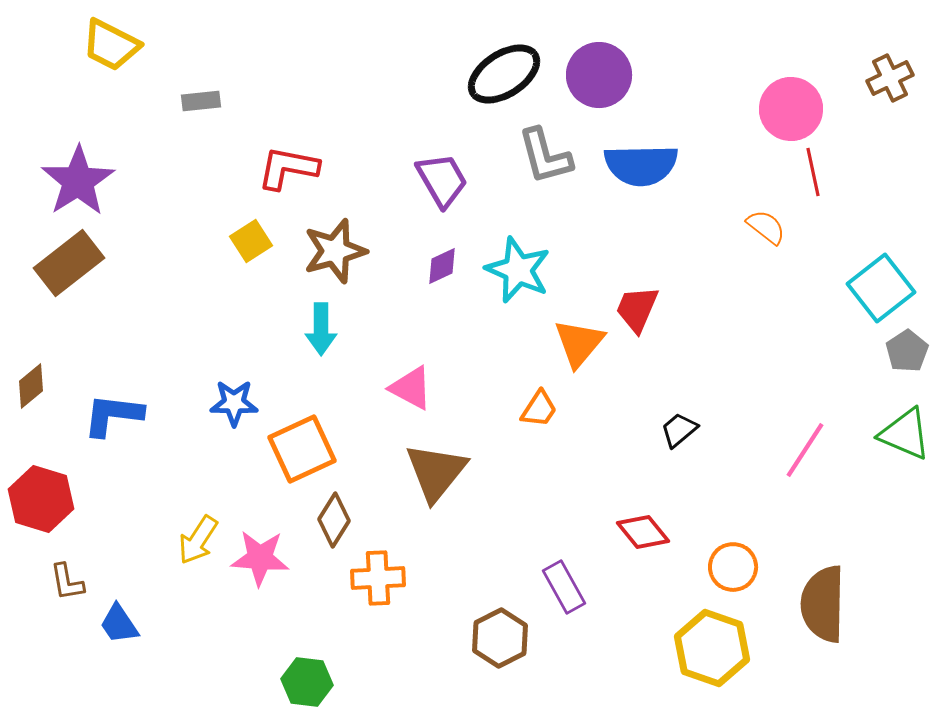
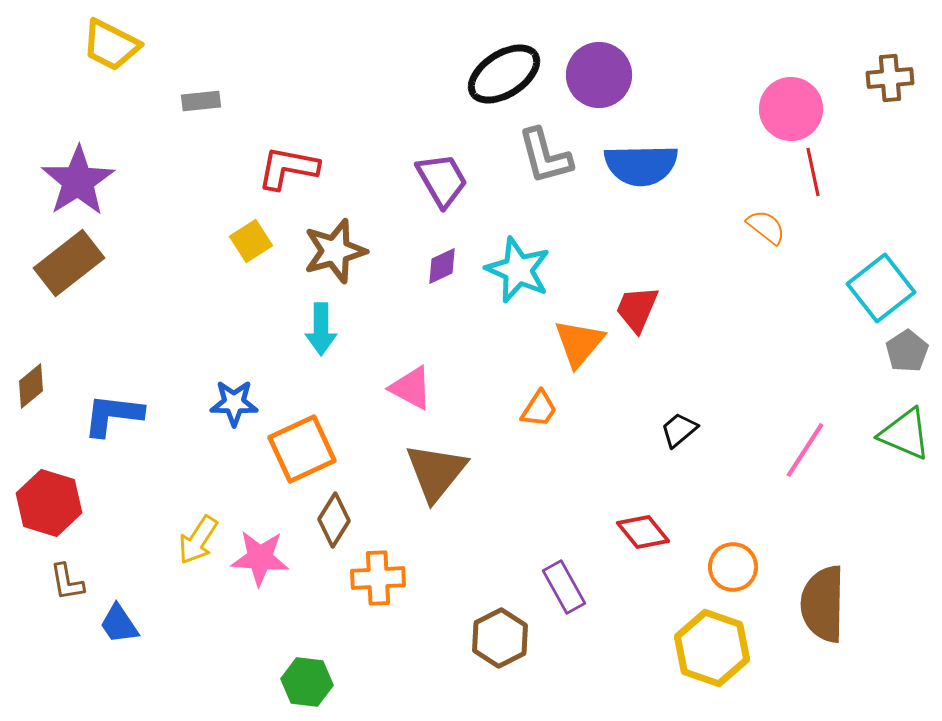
brown cross at (890, 78): rotated 21 degrees clockwise
red hexagon at (41, 499): moved 8 px right, 4 px down
